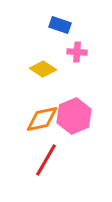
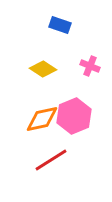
pink cross: moved 13 px right, 14 px down; rotated 18 degrees clockwise
red line: moved 5 px right; rotated 28 degrees clockwise
